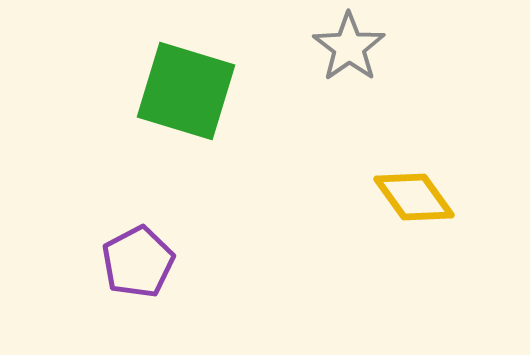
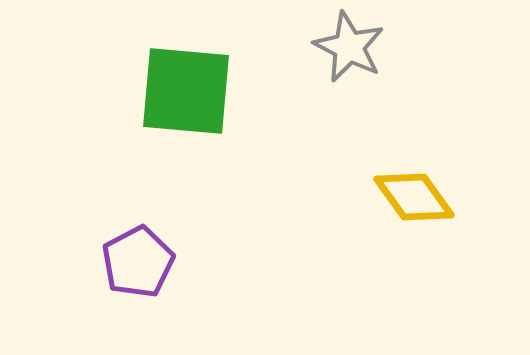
gray star: rotated 10 degrees counterclockwise
green square: rotated 12 degrees counterclockwise
